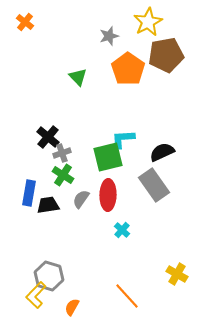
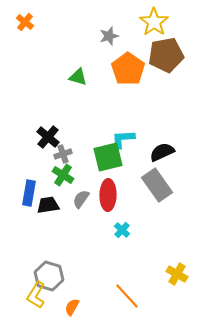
yellow star: moved 6 px right; rotated 8 degrees counterclockwise
green triangle: rotated 30 degrees counterclockwise
gray cross: moved 1 px right, 1 px down
gray rectangle: moved 3 px right
yellow L-shape: rotated 12 degrees counterclockwise
